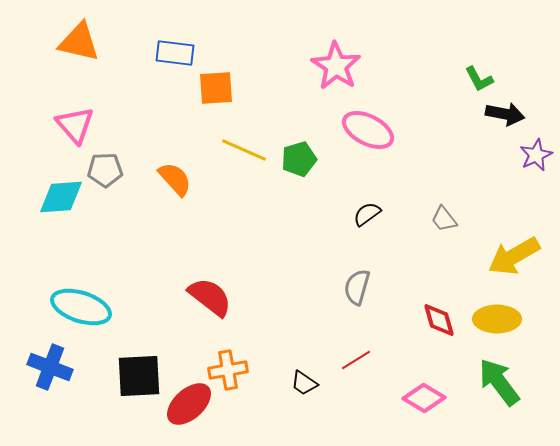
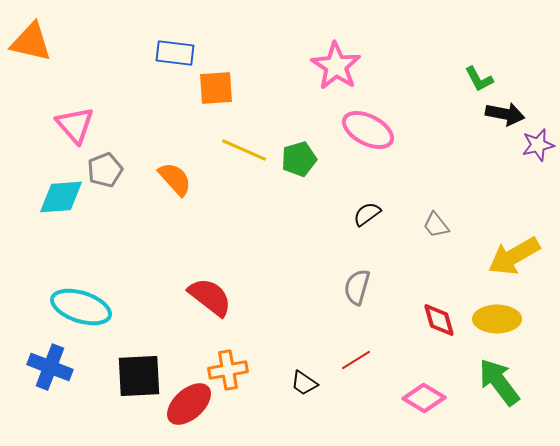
orange triangle: moved 48 px left
purple star: moved 2 px right, 10 px up; rotated 12 degrees clockwise
gray pentagon: rotated 20 degrees counterclockwise
gray trapezoid: moved 8 px left, 6 px down
